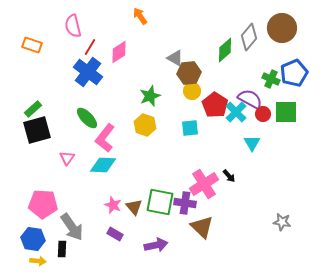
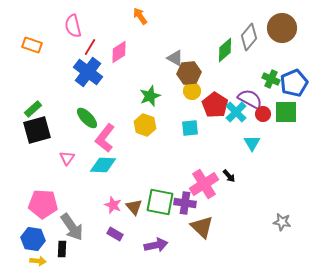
blue pentagon at (294, 73): moved 10 px down
